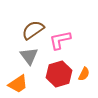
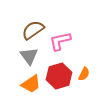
pink L-shape: moved 1 px down
red hexagon: moved 2 px down
orange trapezoid: moved 13 px right
